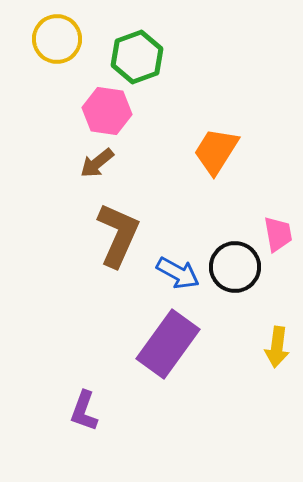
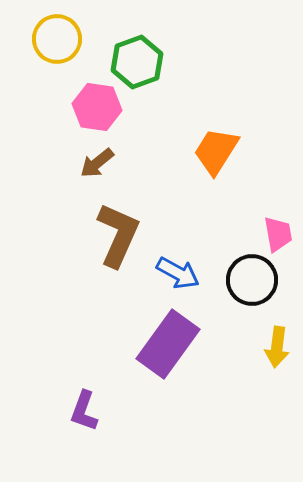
green hexagon: moved 5 px down
pink hexagon: moved 10 px left, 4 px up
black circle: moved 17 px right, 13 px down
